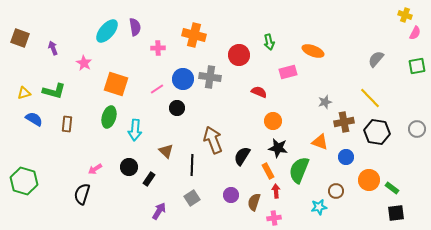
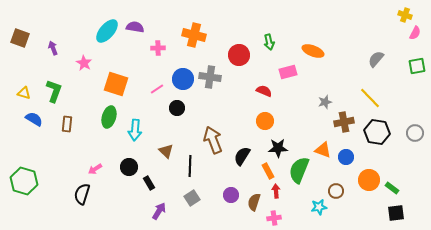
purple semicircle at (135, 27): rotated 72 degrees counterclockwise
green L-shape at (54, 91): rotated 85 degrees counterclockwise
red semicircle at (259, 92): moved 5 px right, 1 px up
yellow triangle at (24, 93): rotated 32 degrees clockwise
orange circle at (273, 121): moved 8 px left
gray circle at (417, 129): moved 2 px left, 4 px down
orange triangle at (320, 142): moved 3 px right, 8 px down
black star at (278, 148): rotated 12 degrees counterclockwise
black line at (192, 165): moved 2 px left, 1 px down
black rectangle at (149, 179): moved 4 px down; rotated 64 degrees counterclockwise
